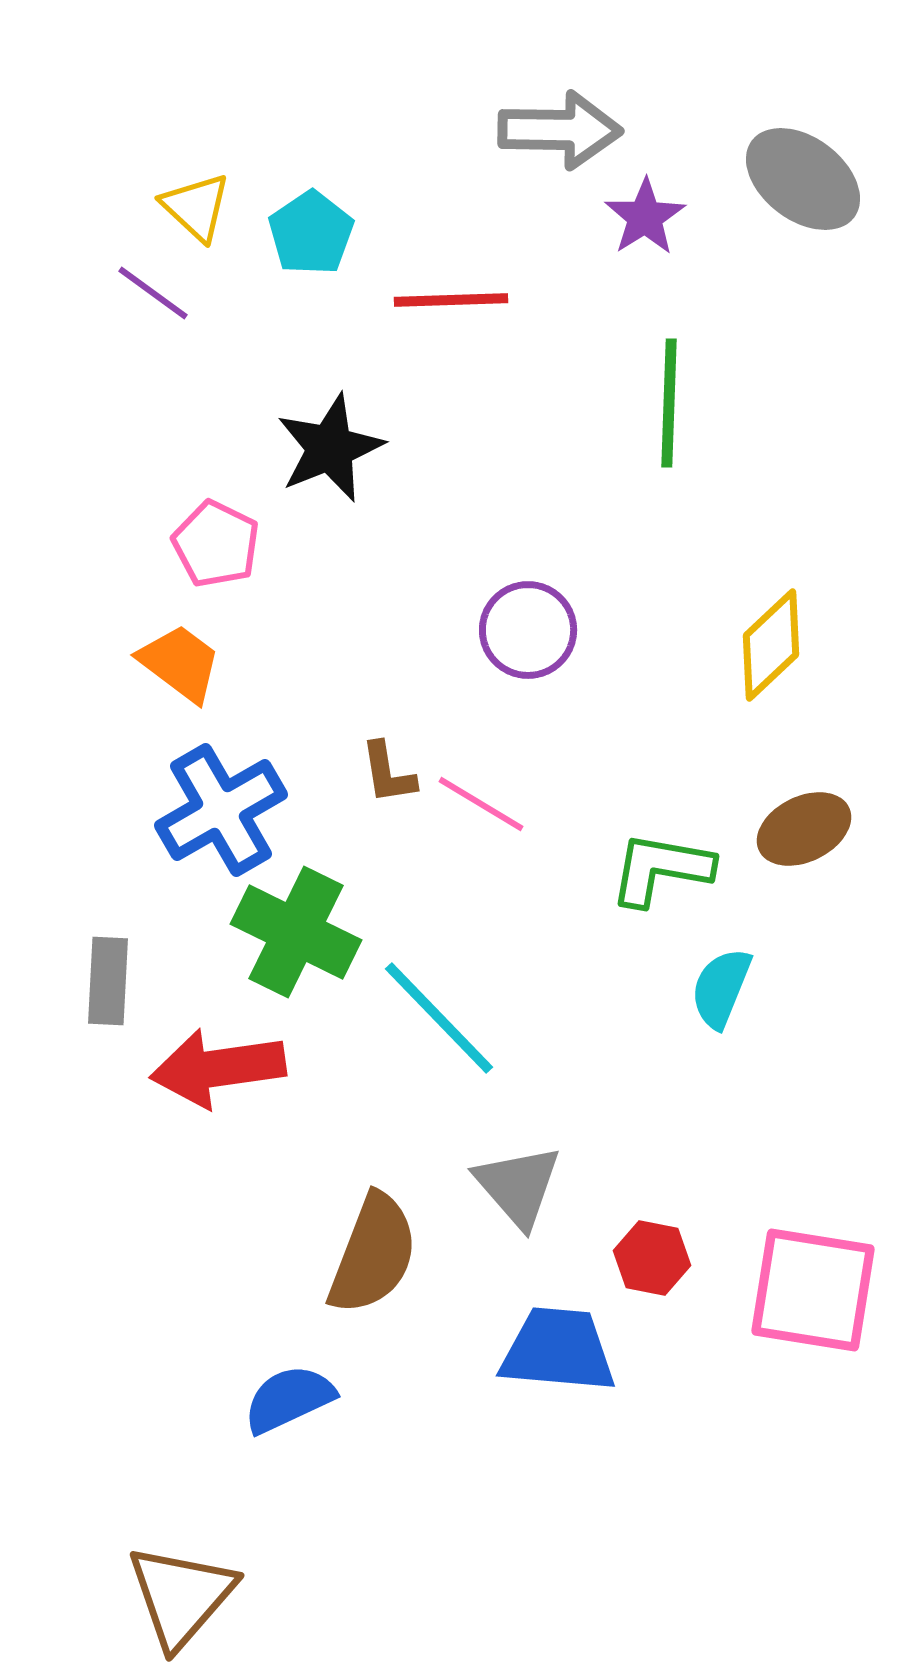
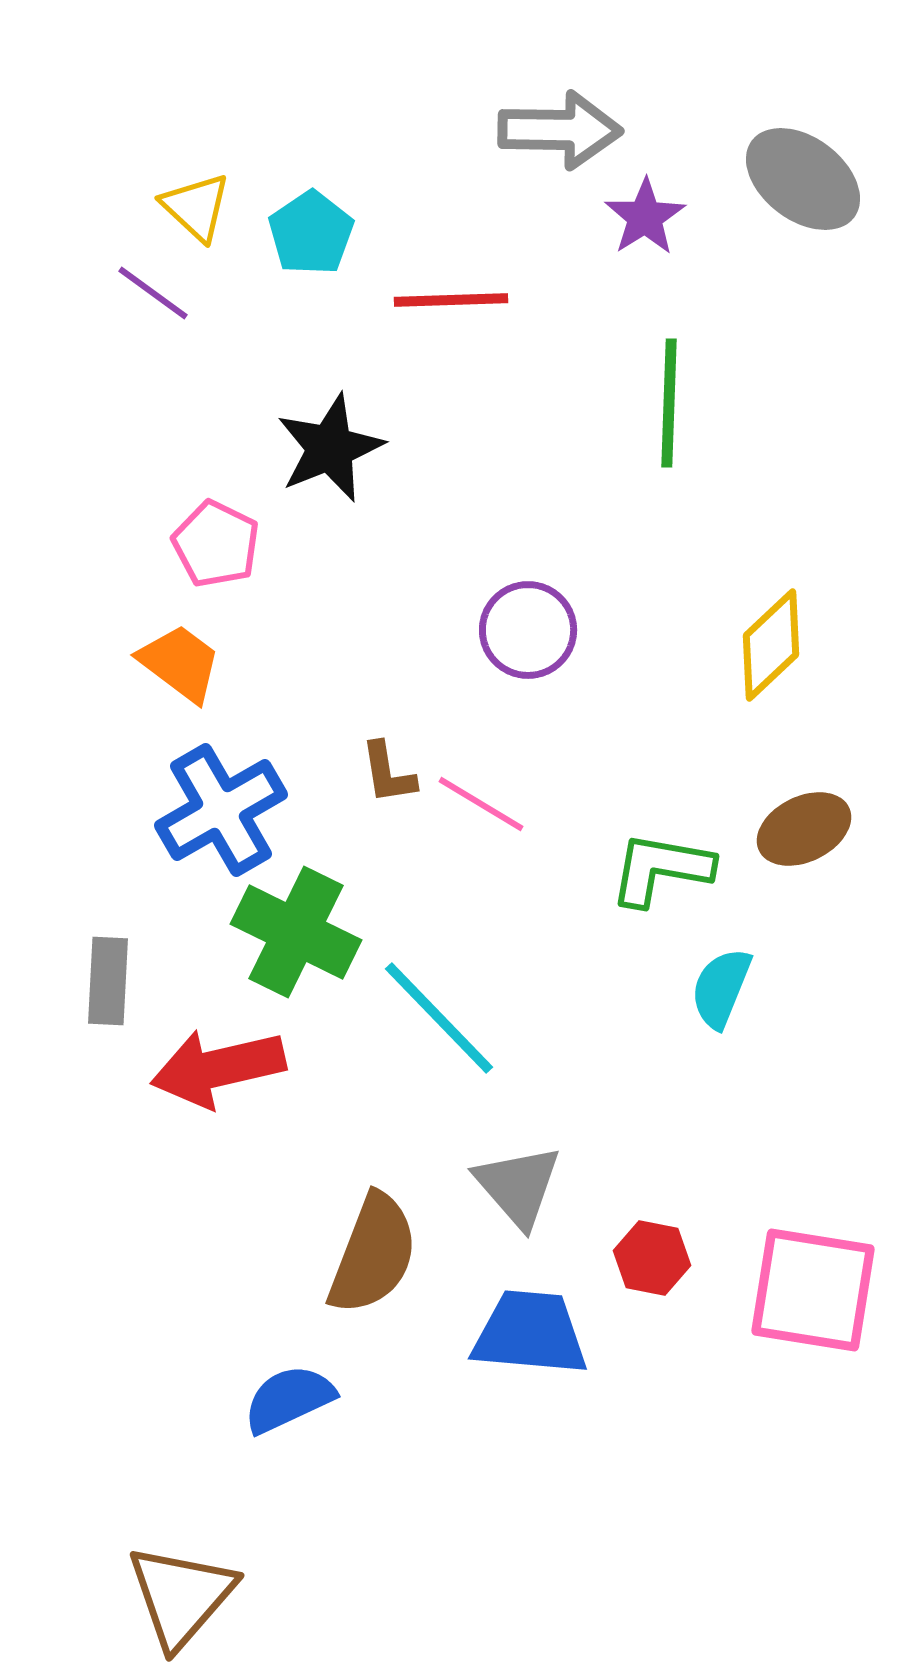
red arrow: rotated 5 degrees counterclockwise
blue trapezoid: moved 28 px left, 17 px up
